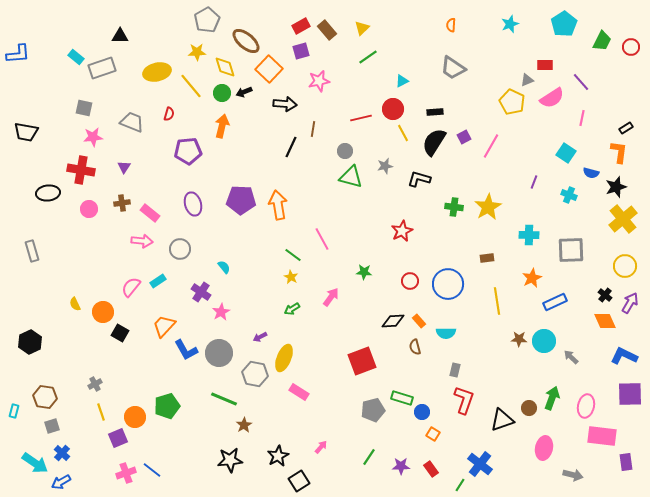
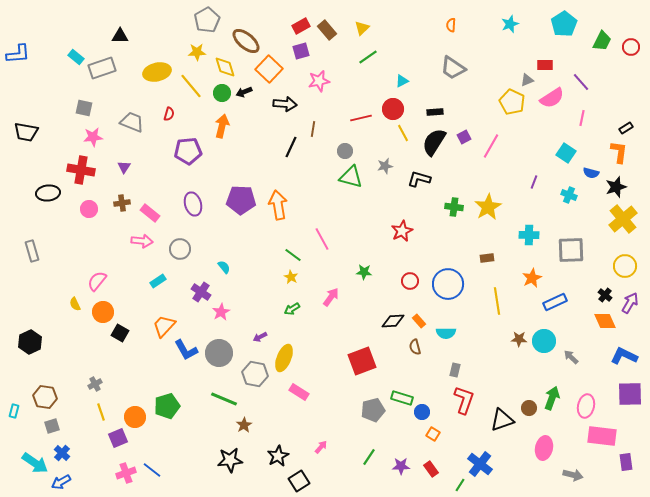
pink semicircle at (131, 287): moved 34 px left, 6 px up
